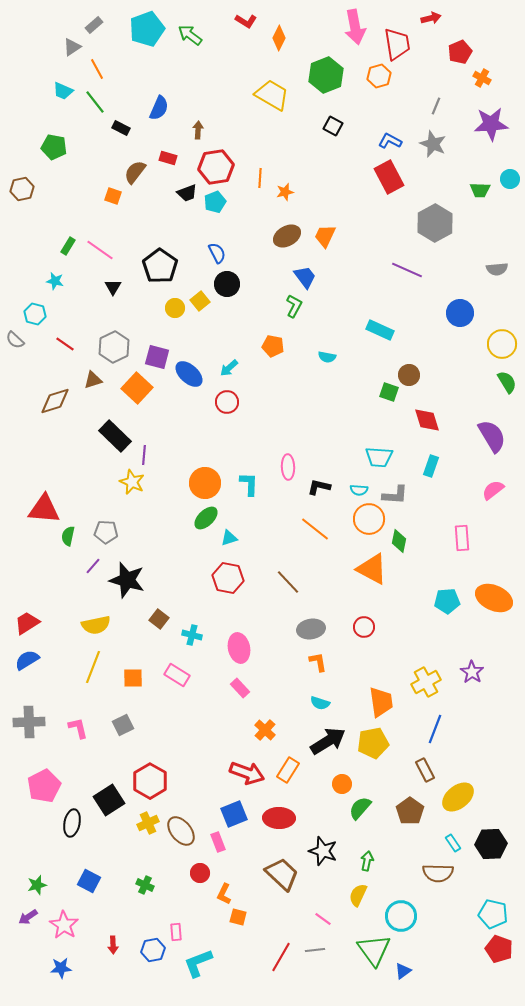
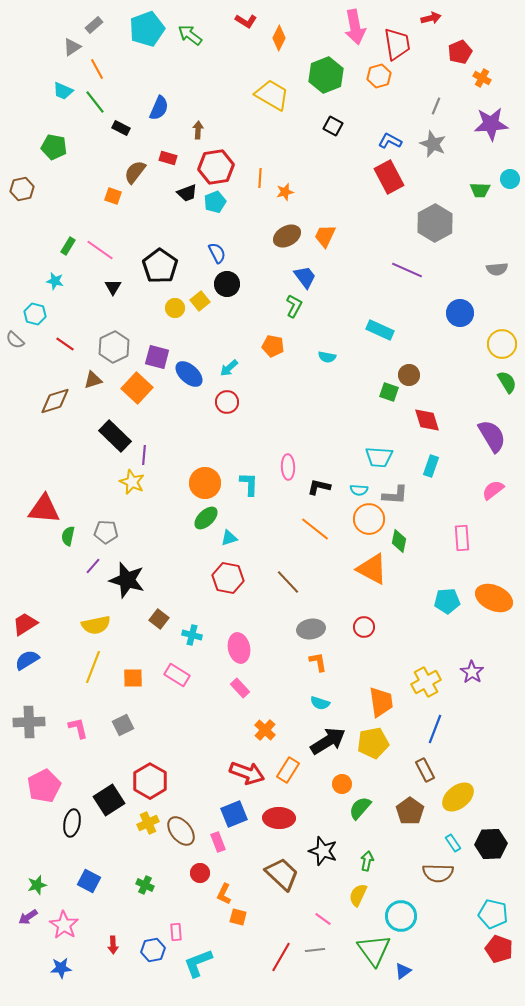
red trapezoid at (27, 623): moved 2 px left, 1 px down
